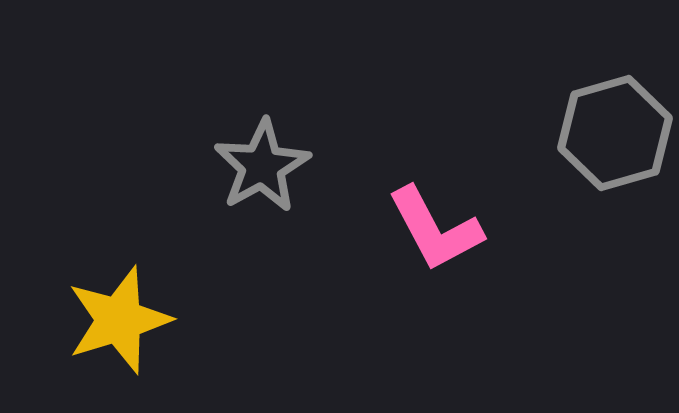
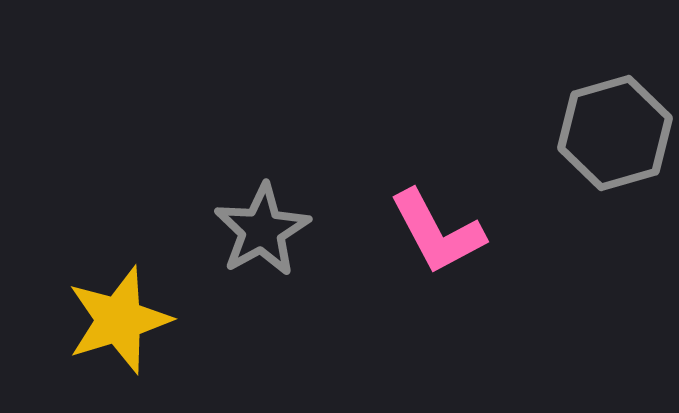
gray star: moved 64 px down
pink L-shape: moved 2 px right, 3 px down
